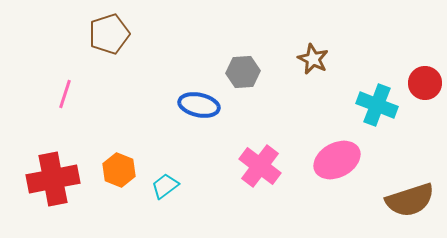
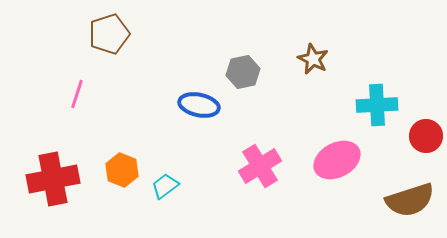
gray hexagon: rotated 8 degrees counterclockwise
red circle: moved 1 px right, 53 px down
pink line: moved 12 px right
cyan cross: rotated 24 degrees counterclockwise
pink cross: rotated 21 degrees clockwise
orange hexagon: moved 3 px right
